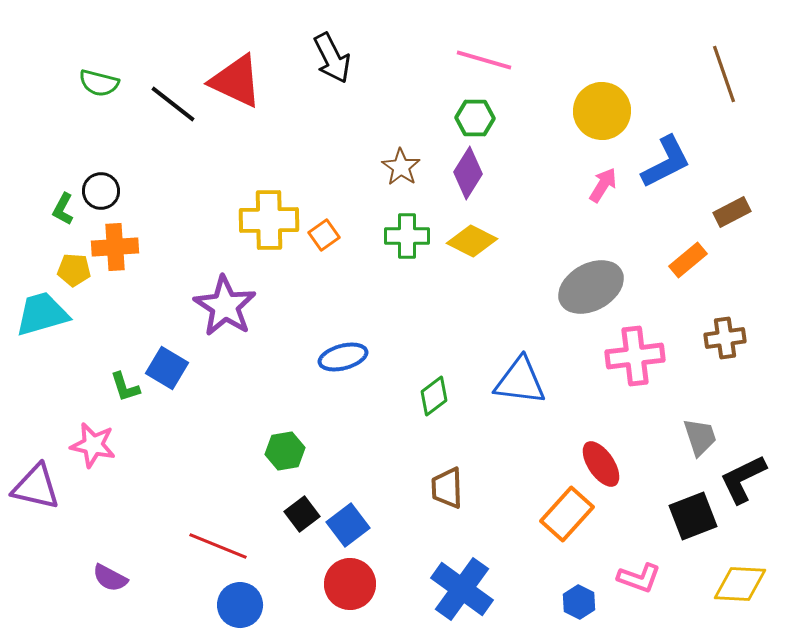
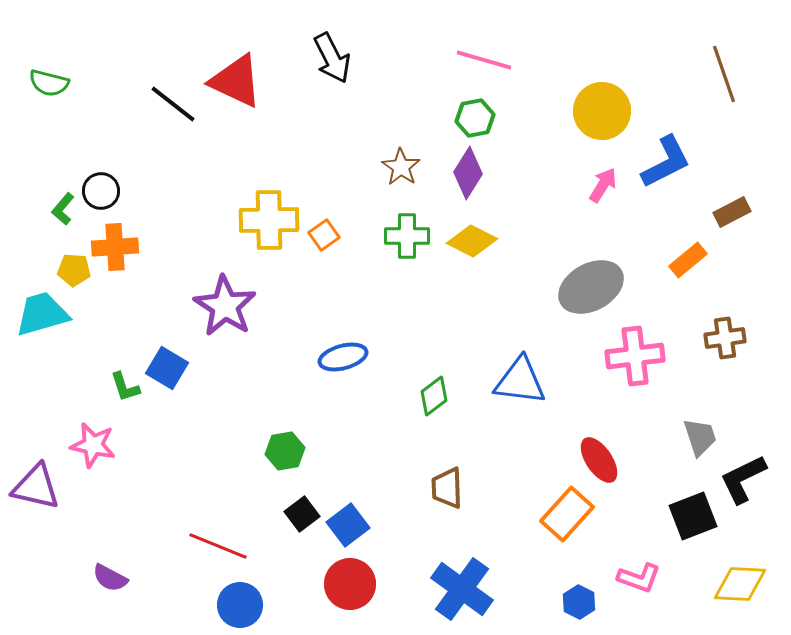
green semicircle at (99, 83): moved 50 px left
green hexagon at (475, 118): rotated 12 degrees counterclockwise
green L-shape at (63, 209): rotated 12 degrees clockwise
red ellipse at (601, 464): moved 2 px left, 4 px up
